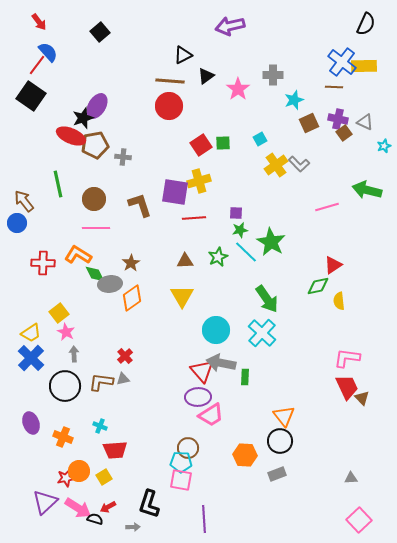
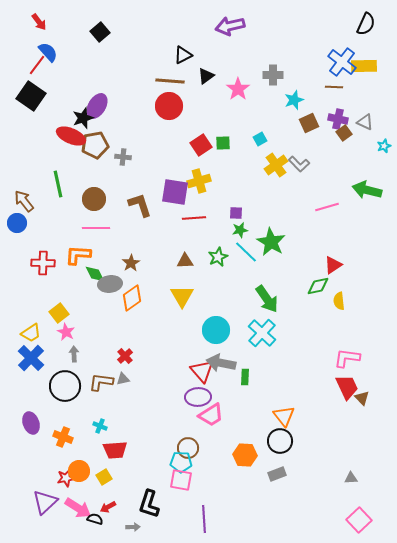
orange L-shape at (78, 255): rotated 28 degrees counterclockwise
